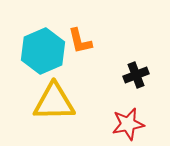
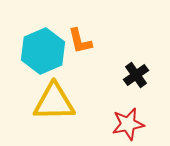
black cross: rotated 15 degrees counterclockwise
